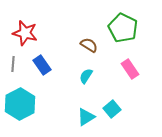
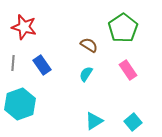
green pentagon: rotated 12 degrees clockwise
red star: moved 1 px left, 6 px up
gray line: moved 1 px up
pink rectangle: moved 2 px left, 1 px down
cyan semicircle: moved 2 px up
cyan hexagon: rotated 8 degrees clockwise
cyan square: moved 21 px right, 13 px down
cyan triangle: moved 8 px right, 4 px down
